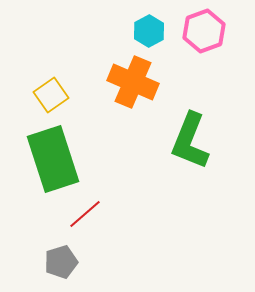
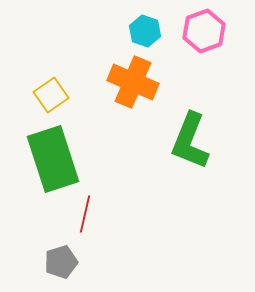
cyan hexagon: moved 4 px left; rotated 12 degrees counterclockwise
red line: rotated 36 degrees counterclockwise
